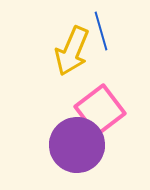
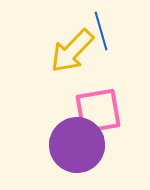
yellow arrow: rotated 21 degrees clockwise
pink square: moved 2 px left, 1 px down; rotated 27 degrees clockwise
